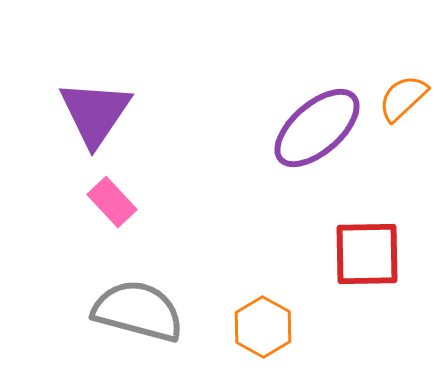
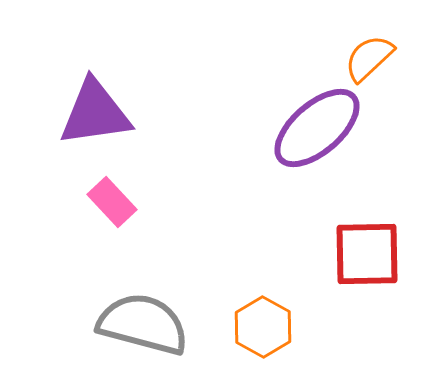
orange semicircle: moved 34 px left, 40 px up
purple triangle: rotated 48 degrees clockwise
gray semicircle: moved 5 px right, 13 px down
